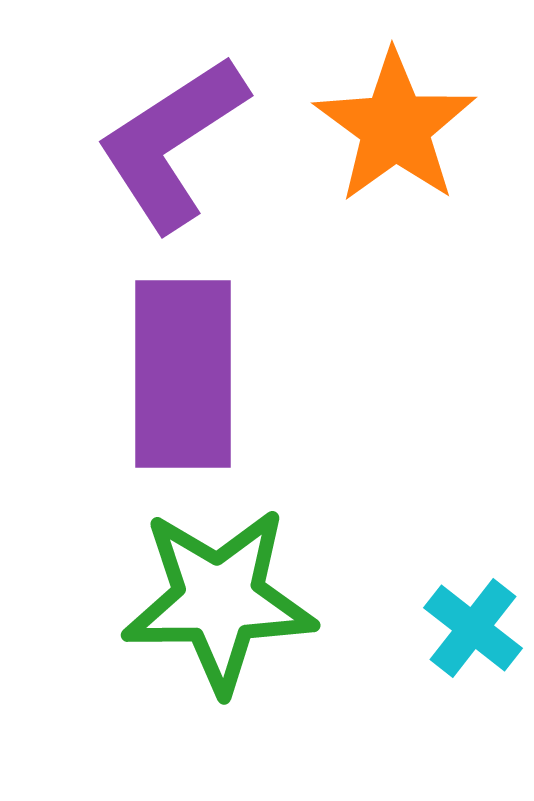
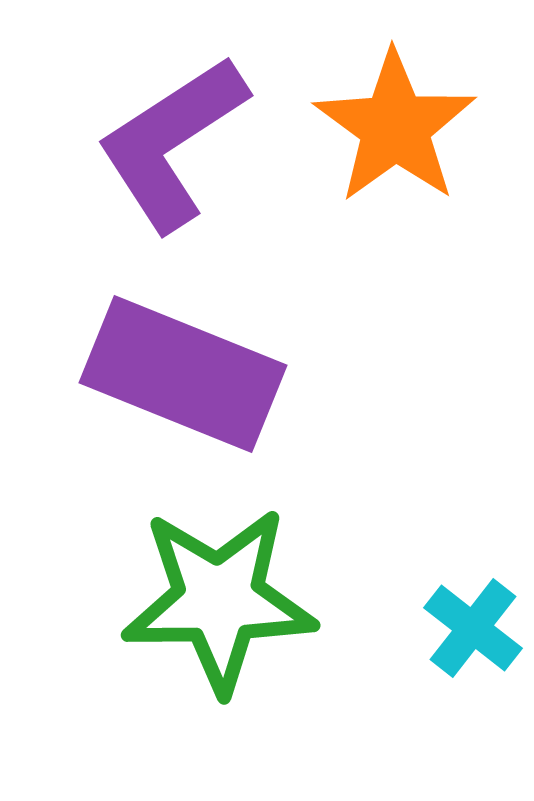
purple rectangle: rotated 68 degrees counterclockwise
